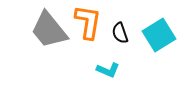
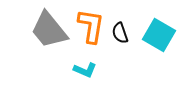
orange L-shape: moved 3 px right, 4 px down
cyan square: rotated 28 degrees counterclockwise
cyan L-shape: moved 23 px left
